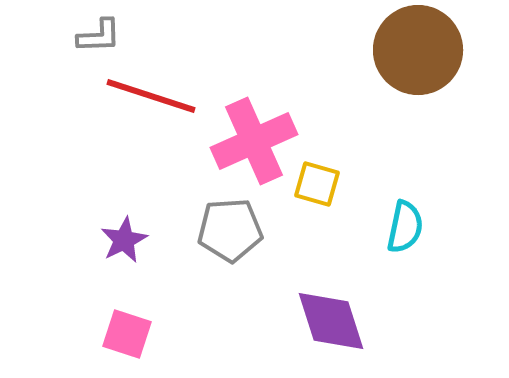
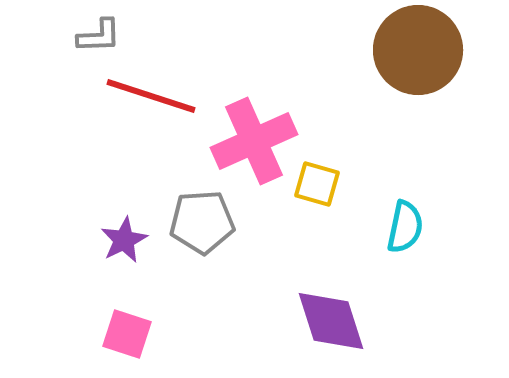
gray pentagon: moved 28 px left, 8 px up
